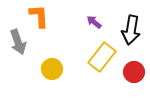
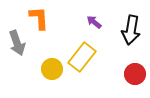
orange L-shape: moved 2 px down
gray arrow: moved 1 px left, 1 px down
yellow rectangle: moved 20 px left
red circle: moved 1 px right, 2 px down
